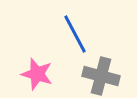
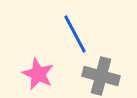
pink star: moved 1 px right; rotated 8 degrees clockwise
